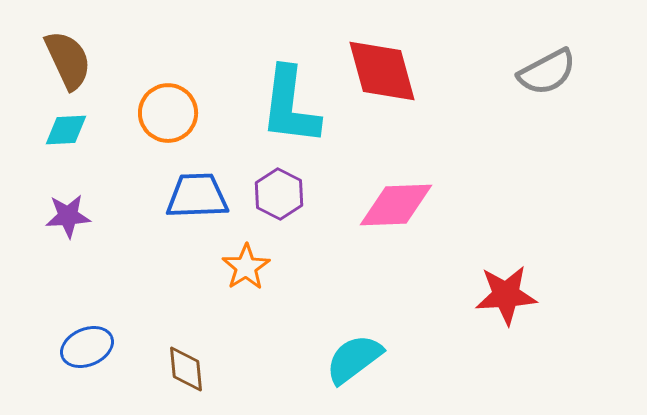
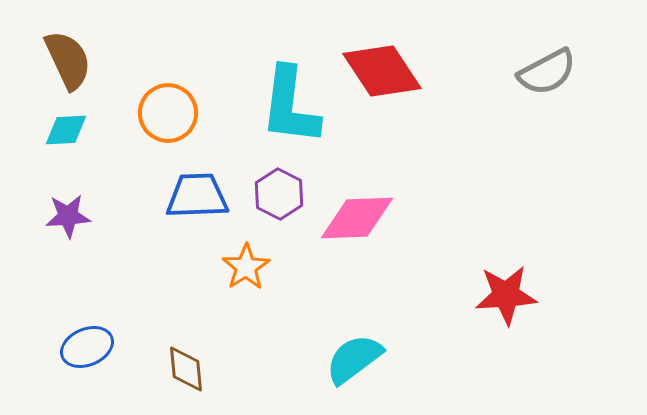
red diamond: rotated 18 degrees counterclockwise
pink diamond: moved 39 px left, 13 px down
